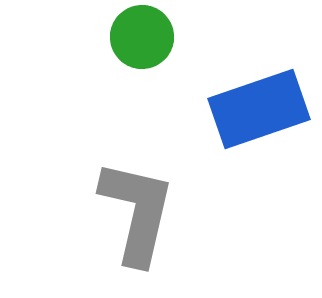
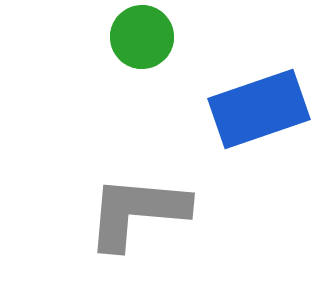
gray L-shape: rotated 98 degrees counterclockwise
